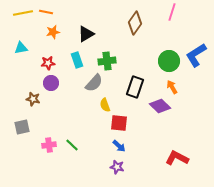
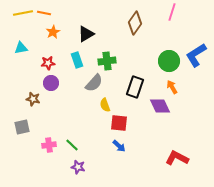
orange line: moved 2 px left, 1 px down
orange star: rotated 16 degrees counterclockwise
purple diamond: rotated 20 degrees clockwise
purple star: moved 39 px left
